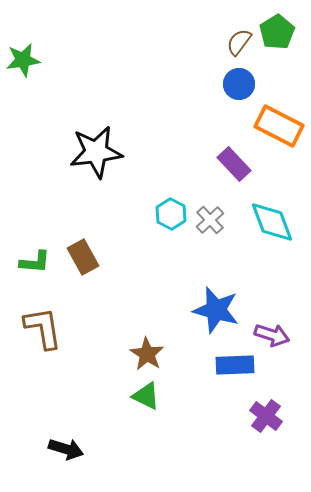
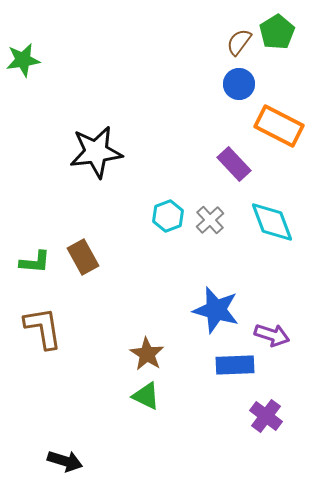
cyan hexagon: moved 3 px left, 2 px down; rotated 12 degrees clockwise
black arrow: moved 1 px left, 12 px down
